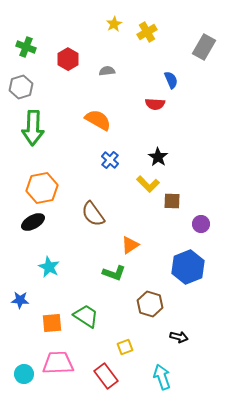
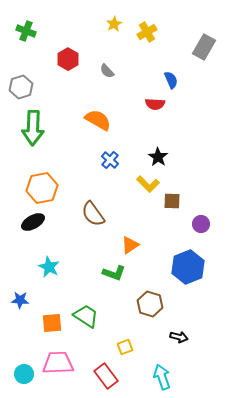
green cross: moved 16 px up
gray semicircle: rotated 126 degrees counterclockwise
